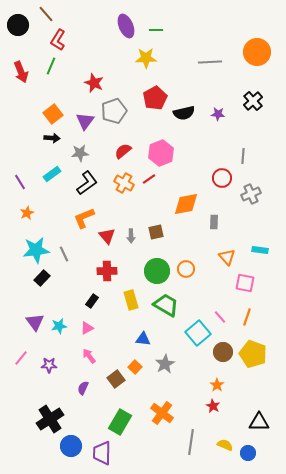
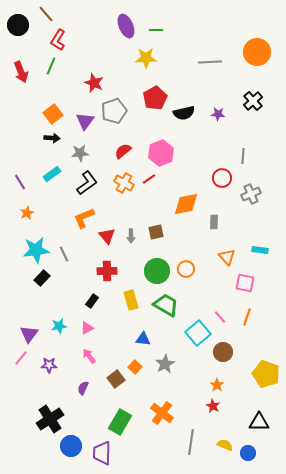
purple triangle at (35, 322): moved 6 px left, 12 px down; rotated 12 degrees clockwise
yellow pentagon at (253, 354): moved 13 px right, 20 px down
